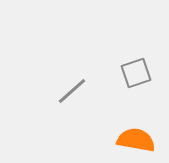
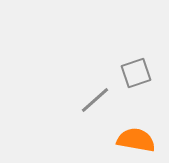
gray line: moved 23 px right, 9 px down
